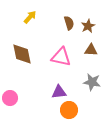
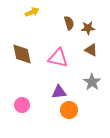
yellow arrow: moved 2 px right, 5 px up; rotated 24 degrees clockwise
brown star: moved 2 px down; rotated 24 degrees clockwise
brown triangle: rotated 24 degrees clockwise
pink triangle: moved 3 px left, 1 px down
gray star: rotated 24 degrees clockwise
pink circle: moved 12 px right, 7 px down
